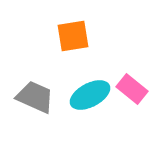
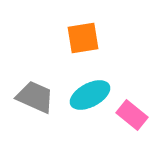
orange square: moved 10 px right, 2 px down
pink rectangle: moved 26 px down
